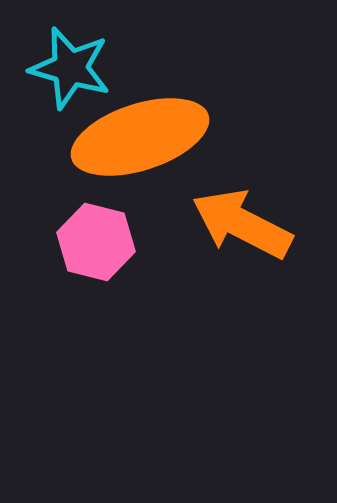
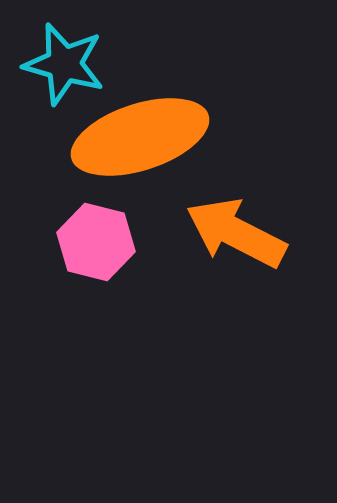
cyan star: moved 6 px left, 4 px up
orange arrow: moved 6 px left, 9 px down
